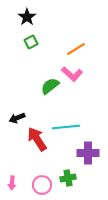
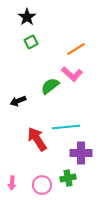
black arrow: moved 1 px right, 17 px up
purple cross: moved 7 px left
